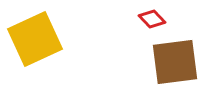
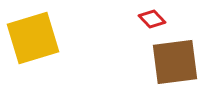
yellow square: moved 2 px left, 1 px up; rotated 8 degrees clockwise
